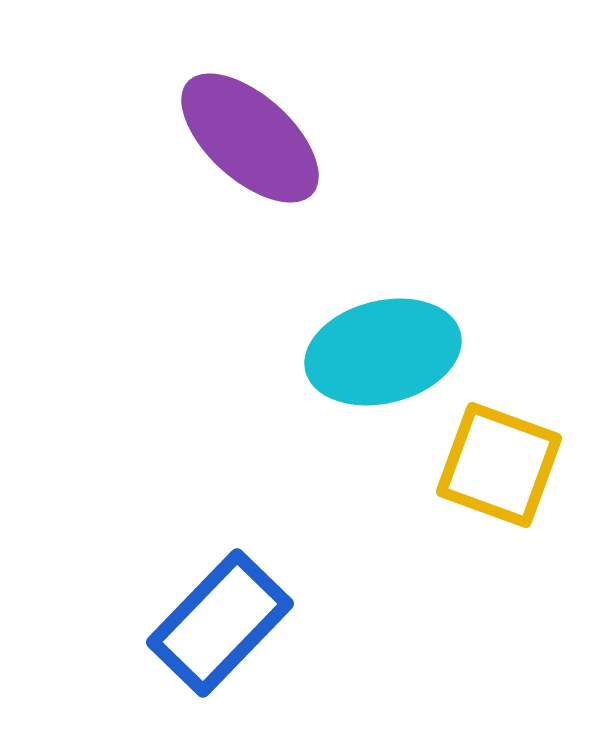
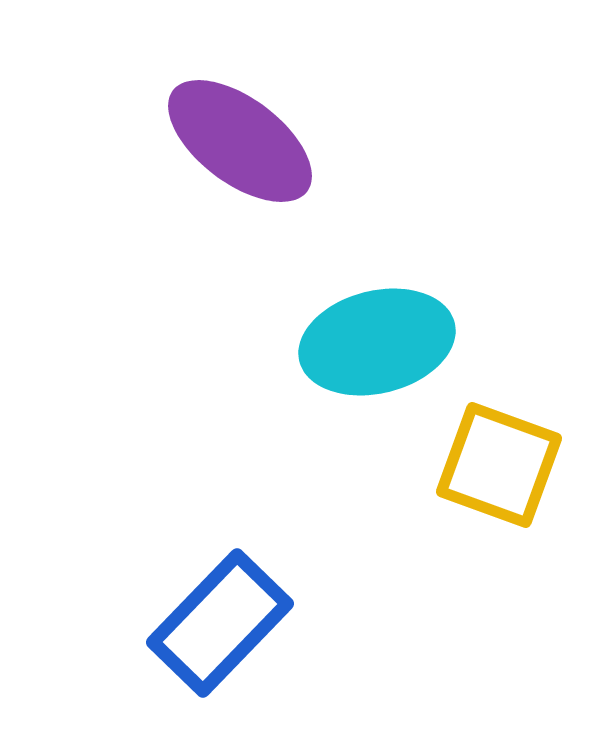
purple ellipse: moved 10 px left, 3 px down; rotated 5 degrees counterclockwise
cyan ellipse: moved 6 px left, 10 px up
